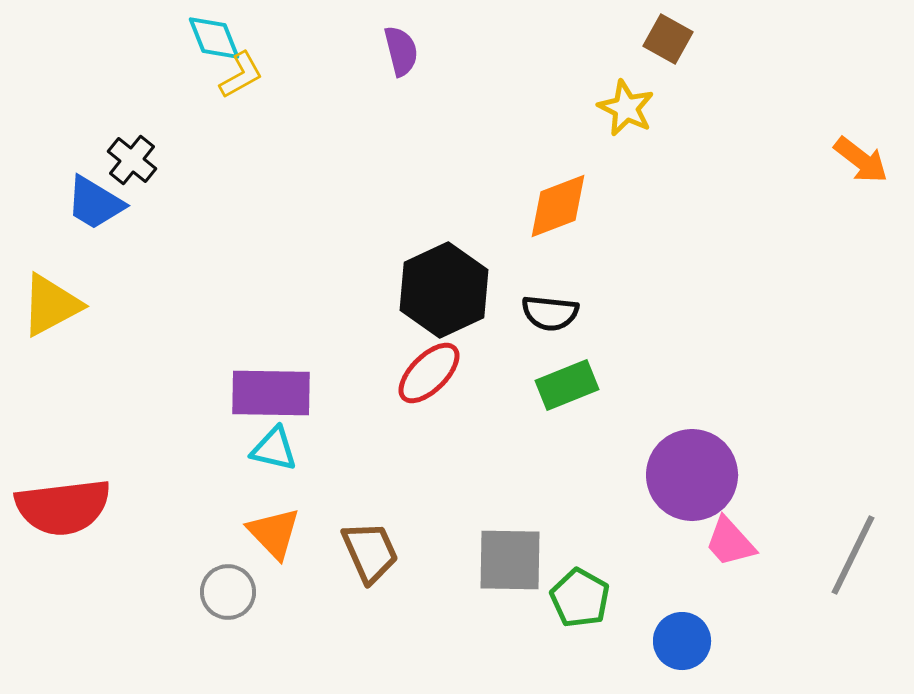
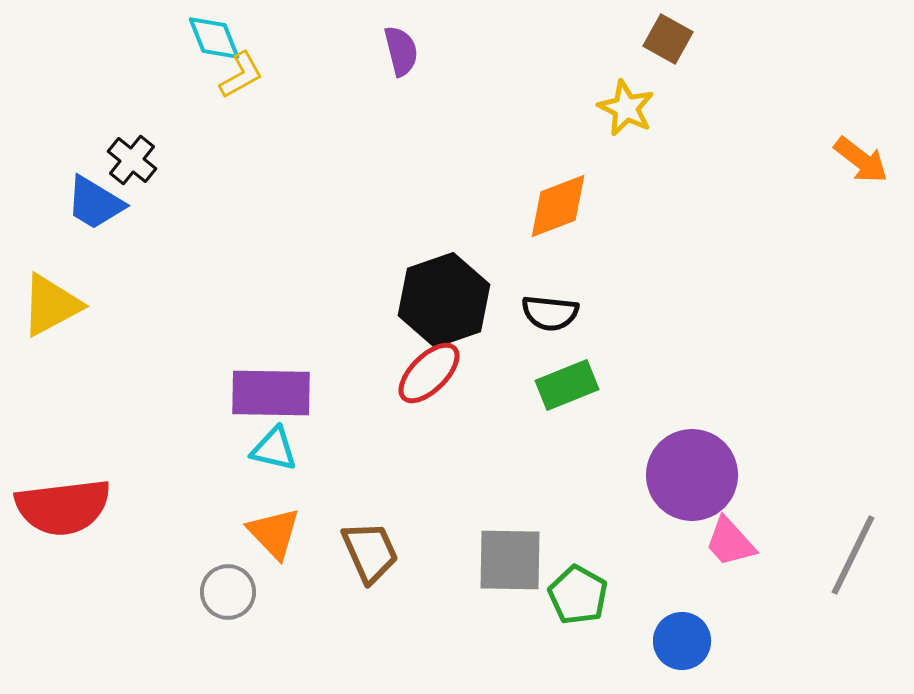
black hexagon: moved 10 px down; rotated 6 degrees clockwise
green pentagon: moved 2 px left, 3 px up
